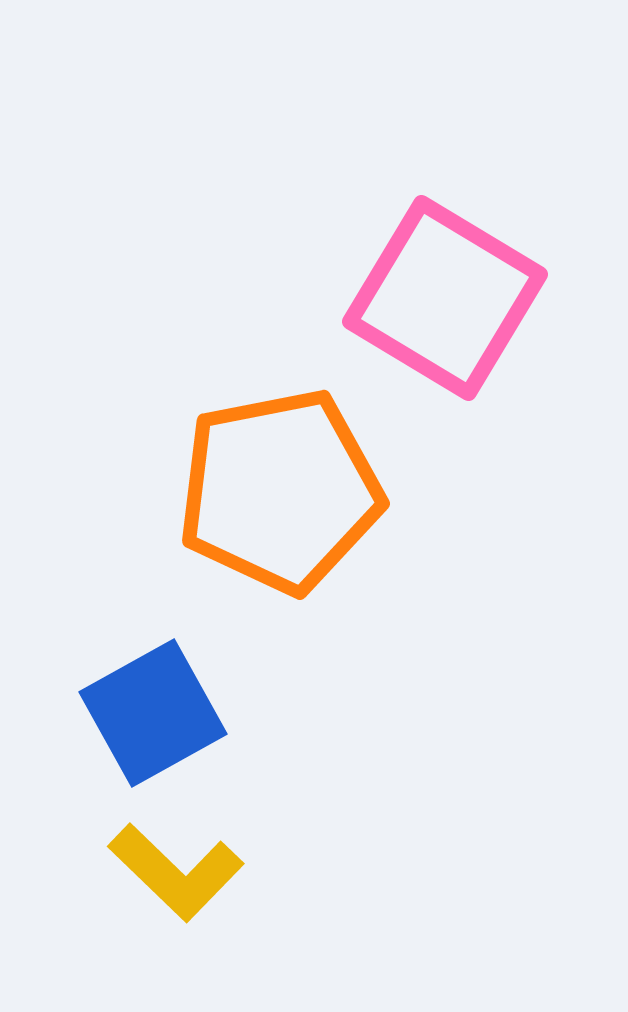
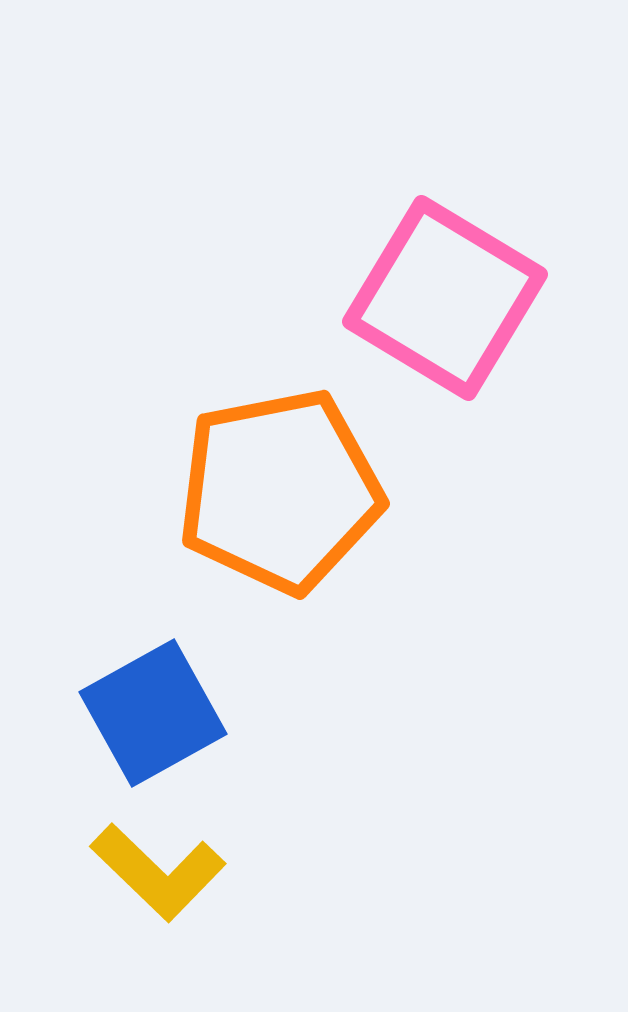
yellow L-shape: moved 18 px left
